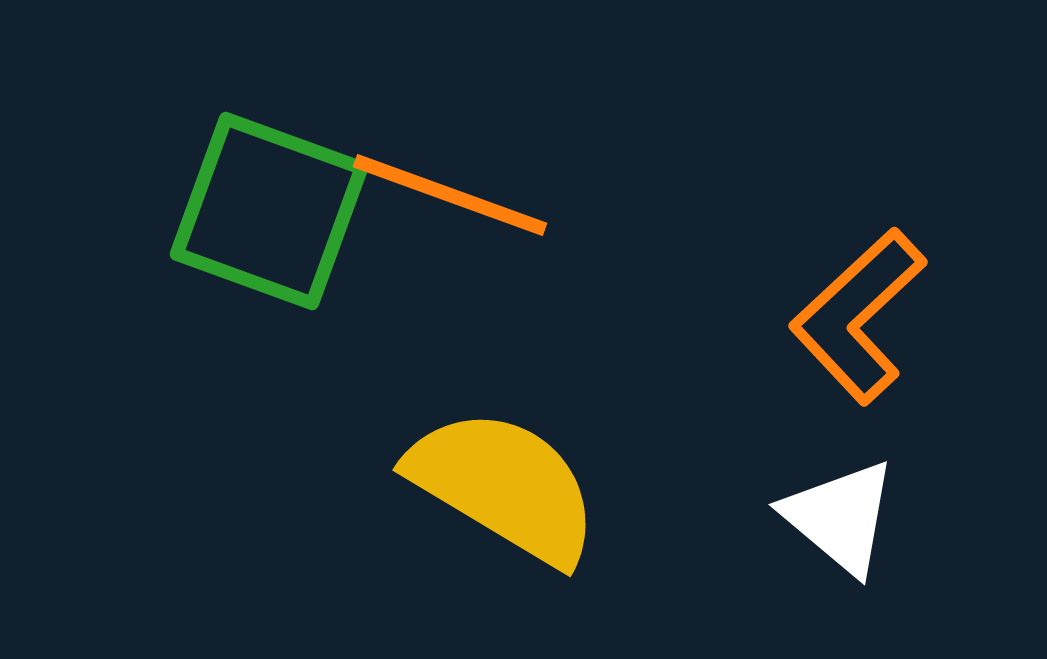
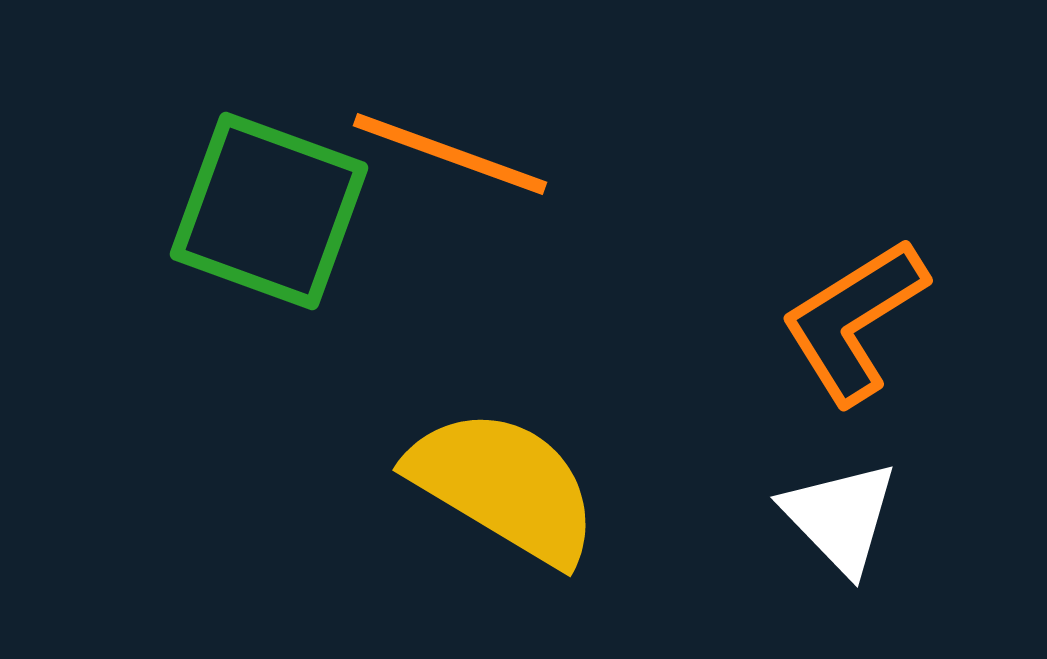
orange line: moved 41 px up
orange L-shape: moved 4 px left, 5 px down; rotated 11 degrees clockwise
white triangle: rotated 6 degrees clockwise
